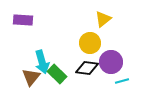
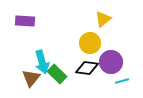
purple rectangle: moved 2 px right, 1 px down
brown triangle: moved 1 px down
